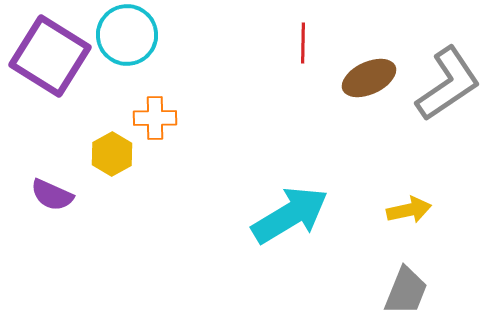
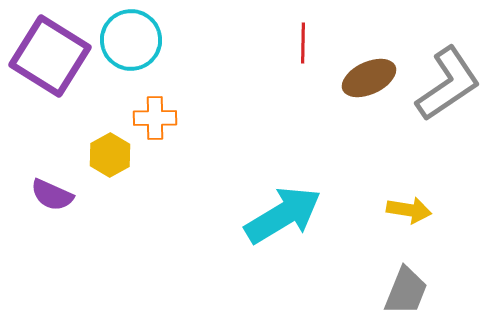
cyan circle: moved 4 px right, 5 px down
yellow hexagon: moved 2 px left, 1 px down
yellow arrow: rotated 21 degrees clockwise
cyan arrow: moved 7 px left
